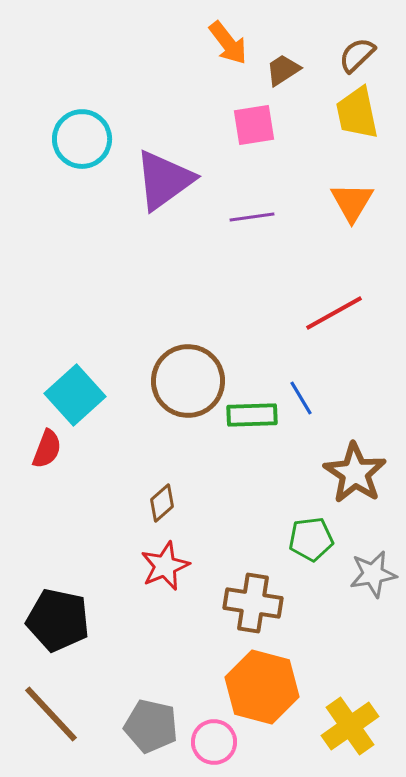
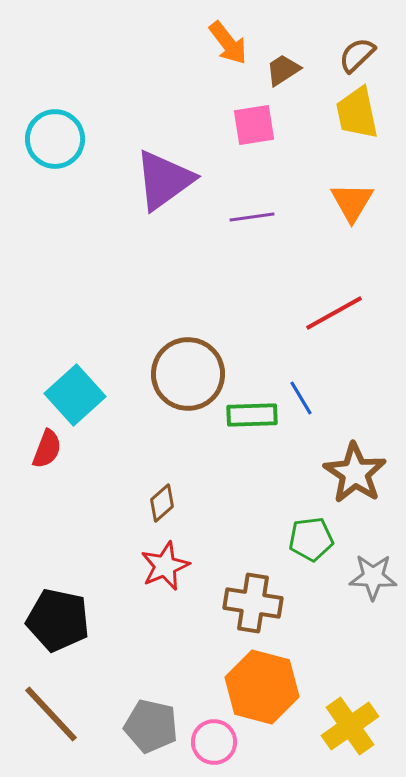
cyan circle: moved 27 px left
brown circle: moved 7 px up
gray star: moved 3 px down; rotated 12 degrees clockwise
